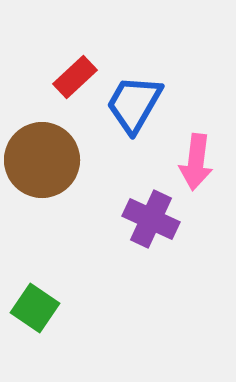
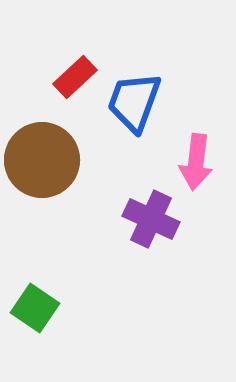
blue trapezoid: moved 2 px up; rotated 10 degrees counterclockwise
